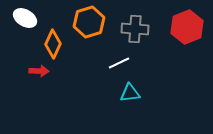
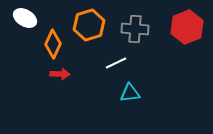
orange hexagon: moved 3 px down
white line: moved 3 px left
red arrow: moved 21 px right, 3 px down
